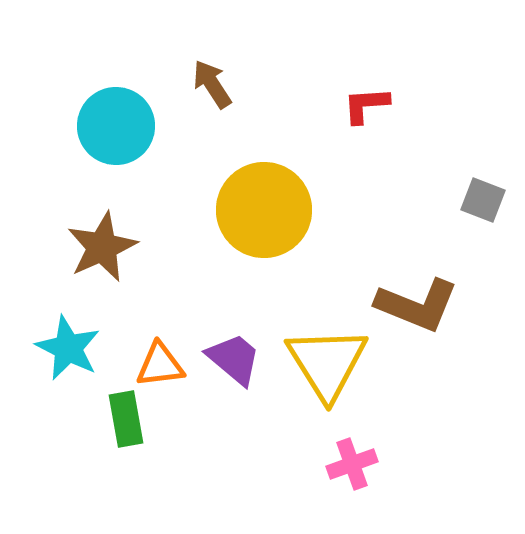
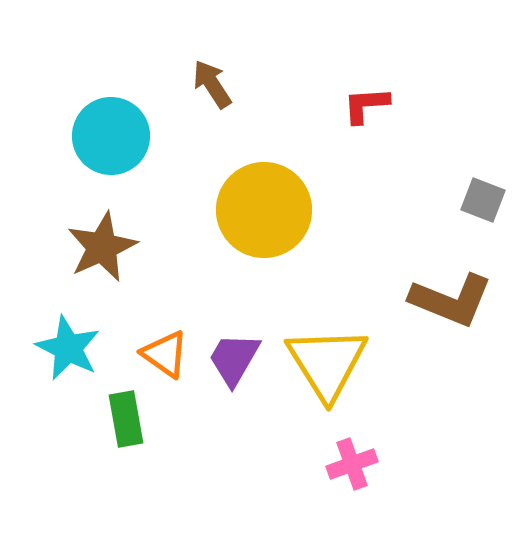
cyan circle: moved 5 px left, 10 px down
brown L-shape: moved 34 px right, 5 px up
purple trapezoid: rotated 100 degrees counterclockwise
orange triangle: moved 5 px right, 11 px up; rotated 42 degrees clockwise
